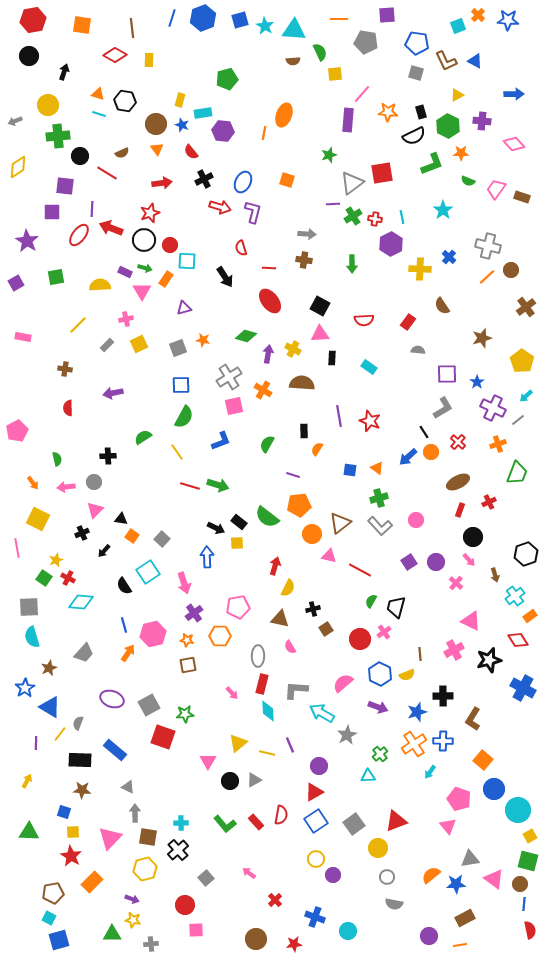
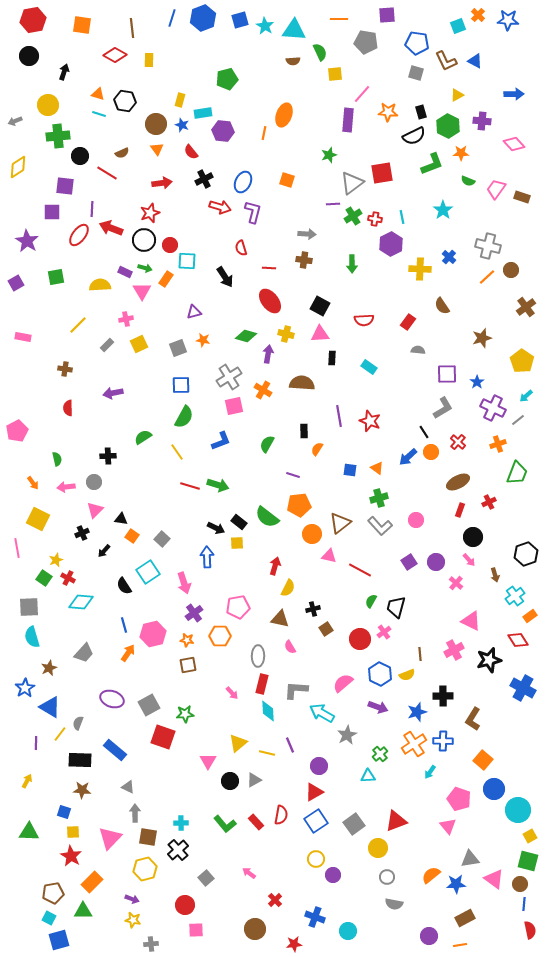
purple triangle at (184, 308): moved 10 px right, 4 px down
yellow cross at (293, 349): moved 7 px left, 15 px up; rotated 14 degrees counterclockwise
green triangle at (112, 934): moved 29 px left, 23 px up
brown circle at (256, 939): moved 1 px left, 10 px up
